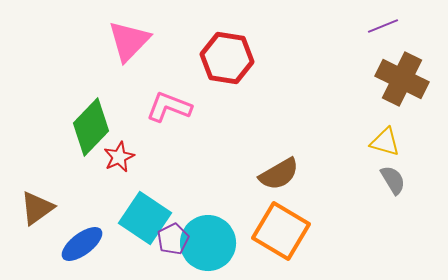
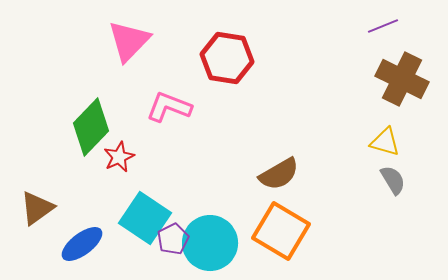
cyan circle: moved 2 px right
